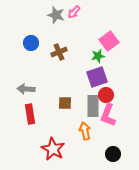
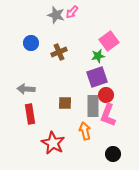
pink arrow: moved 2 px left
red star: moved 6 px up
